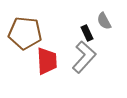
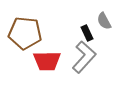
red trapezoid: rotated 92 degrees clockwise
